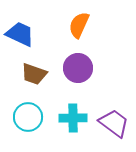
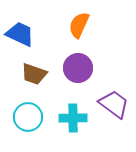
purple trapezoid: moved 19 px up
